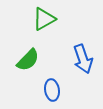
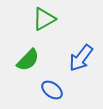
blue arrow: moved 2 px left, 1 px up; rotated 56 degrees clockwise
blue ellipse: rotated 45 degrees counterclockwise
